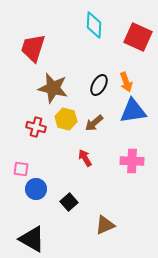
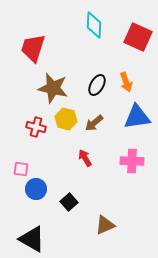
black ellipse: moved 2 px left
blue triangle: moved 4 px right, 6 px down
